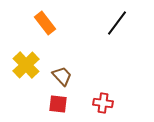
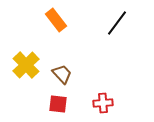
orange rectangle: moved 11 px right, 3 px up
brown trapezoid: moved 2 px up
red cross: rotated 12 degrees counterclockwise
